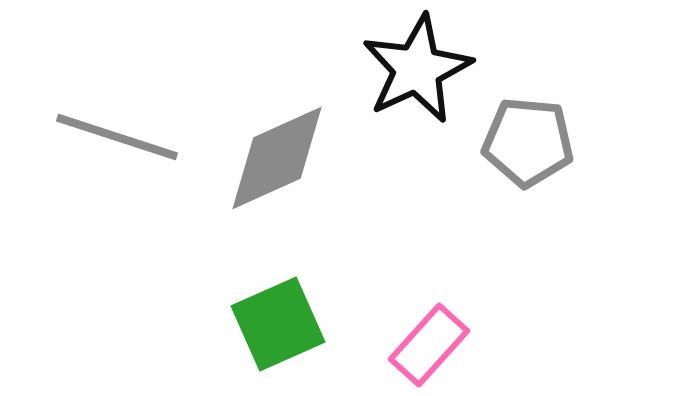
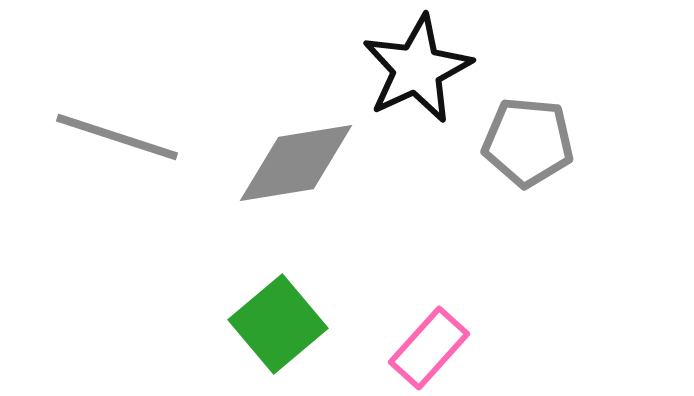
gray diamond: moved 19 px right, 5 px down; rotated 15 degrees clockwise
green square: rotated 16 degrees counterclockwise
pink rectangle: moved 3 px down
